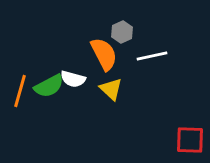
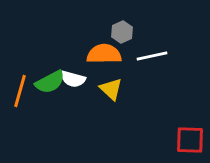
orange semicircle: rotated 64 degrees counterclockwise
green semicircle: moved 1 px right, 4 px up
